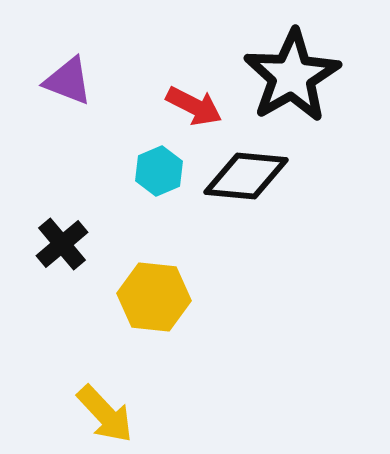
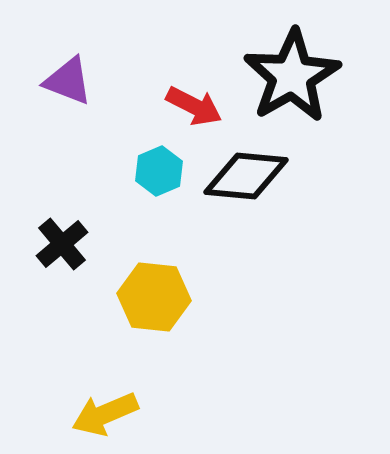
yellow arrow: rotated 110 degrees clockwise
